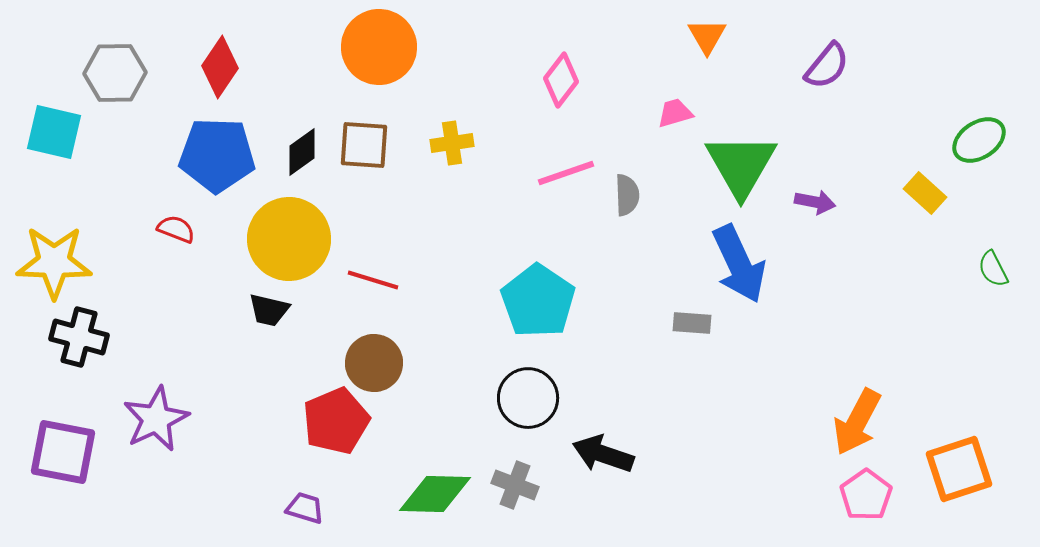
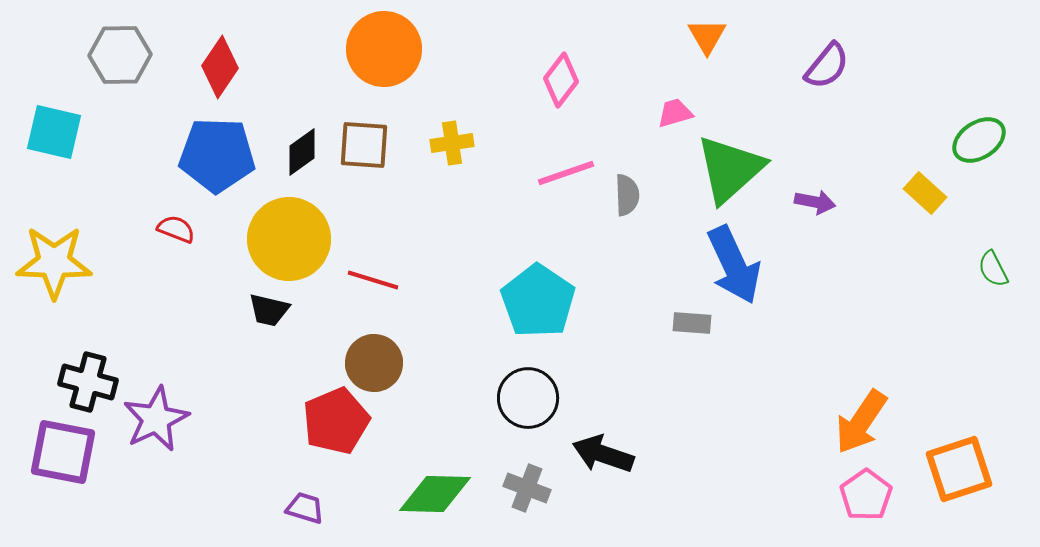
orange circle: moved 5 px right, 2 px down
gray hexagon: moved 5 px right, 18 px up
green triangle: moved 11 px left, 4 px down; rotated 18 degrees clockwise
blue arrow: moved 5 px left, 1 px down
black cross: moved 9 px right, 45 px down
orange arrow: moved 4 px right; rotated 6 degrees clockwise
gray cross: moved 12 px right, 3 px down
